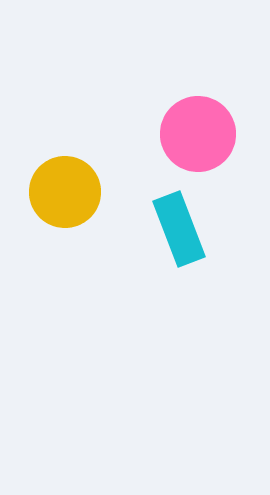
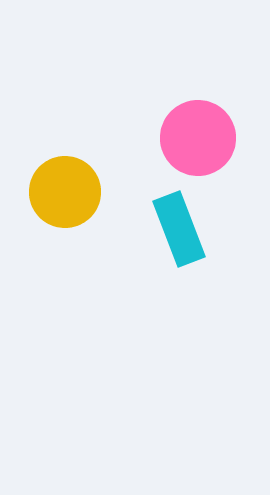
pink circle: moved 4 px down
